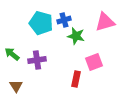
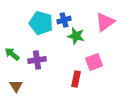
pink triangle: rotated 20 degrees counterclockwise
